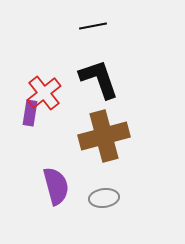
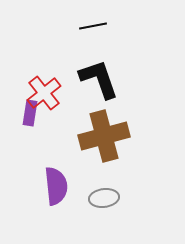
purple semicircle: rotated 9 degrees clockwise
